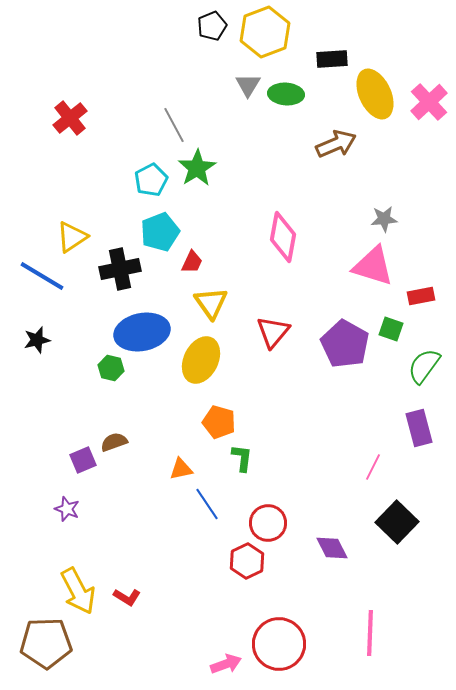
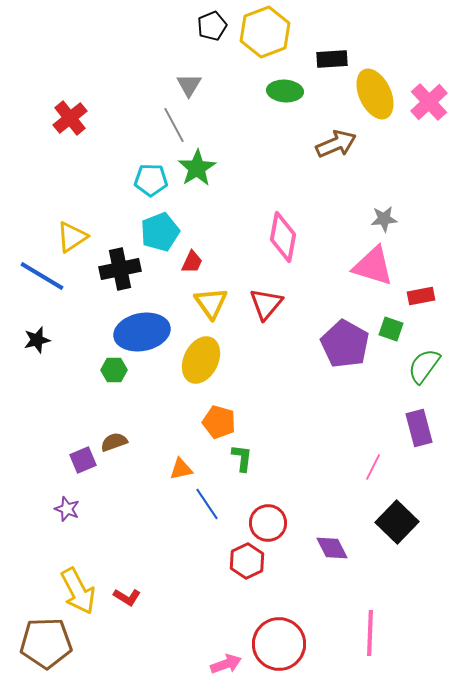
gray triangle at (248, 85): moved 59 px left
green ellipse at (286, 94): moved 1 px left, 3 px up
cyan pentagon at (151, 180): rotated 28 degrees clockwise
red triangle at (273, 332): moved 7 px left, 28 px up
green hexagon at (111, 368): moved 3 px right, 2 px down; rotated 15 degrees counterclockwise
